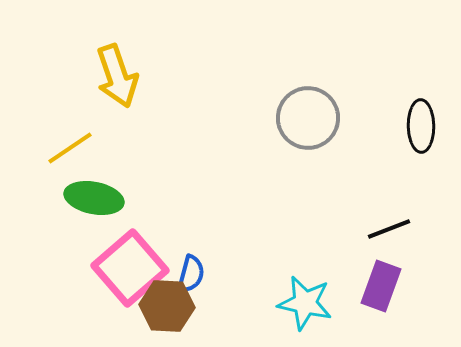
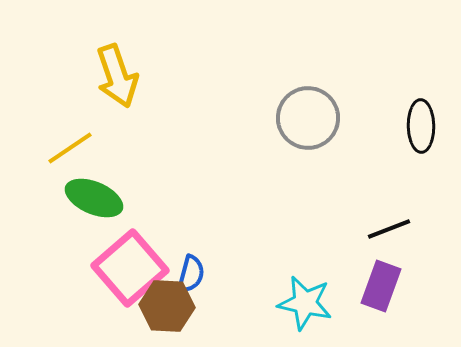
green ellipse: rotated 12 degrees clockwise
